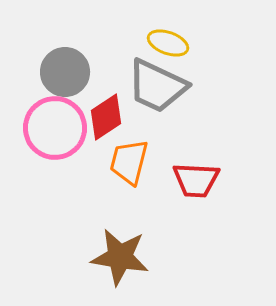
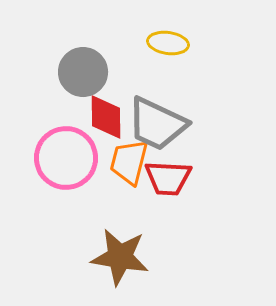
yellow ellipse: rotated 12 degrees counterclockwise
gray circle: moved 18 px right
gray trapezoid: moved 38 px down
red diamond: rotated 57 degrees counterclockwise
pink circle: moved 11 px right, 30 px down
red trapezoid: moved 28 px left, 2 px up
